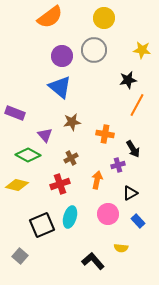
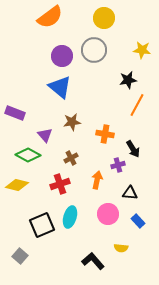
black triangle: rotated 35 degrees clockwise
